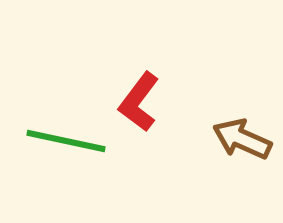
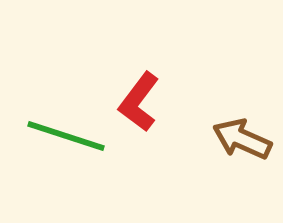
green line: moved 5 px up; rotated 6 degrees clockwise
